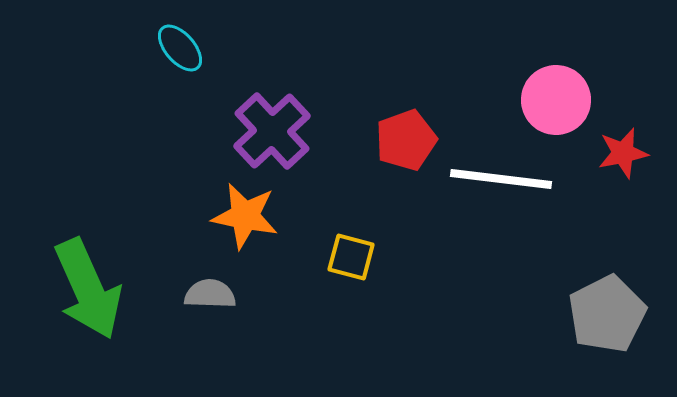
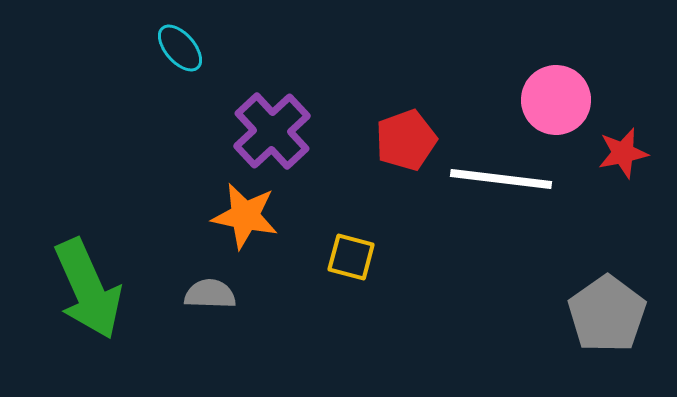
gray pentagon: rotated 8 degrees counterclockwise
